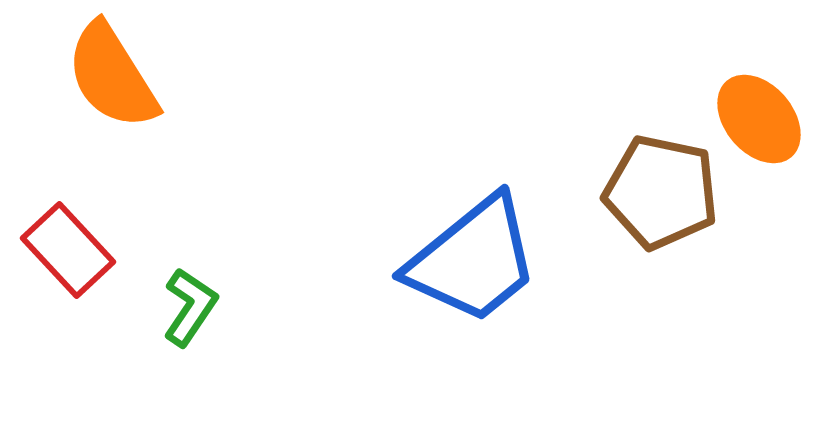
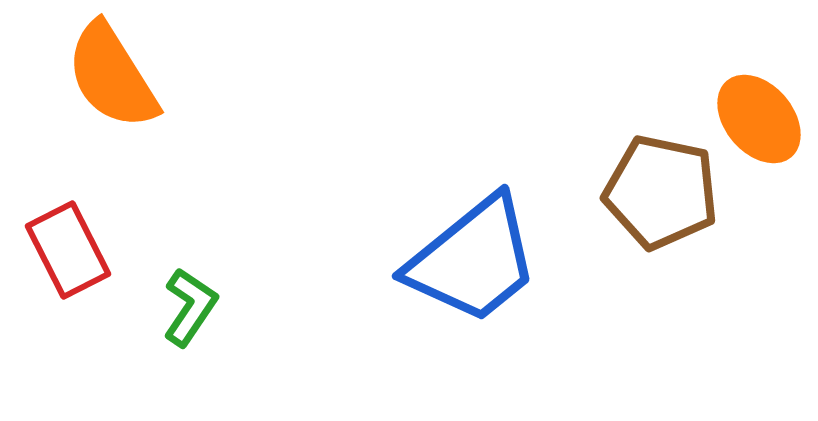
red rectangle: rotated 16 degrees clockwise
